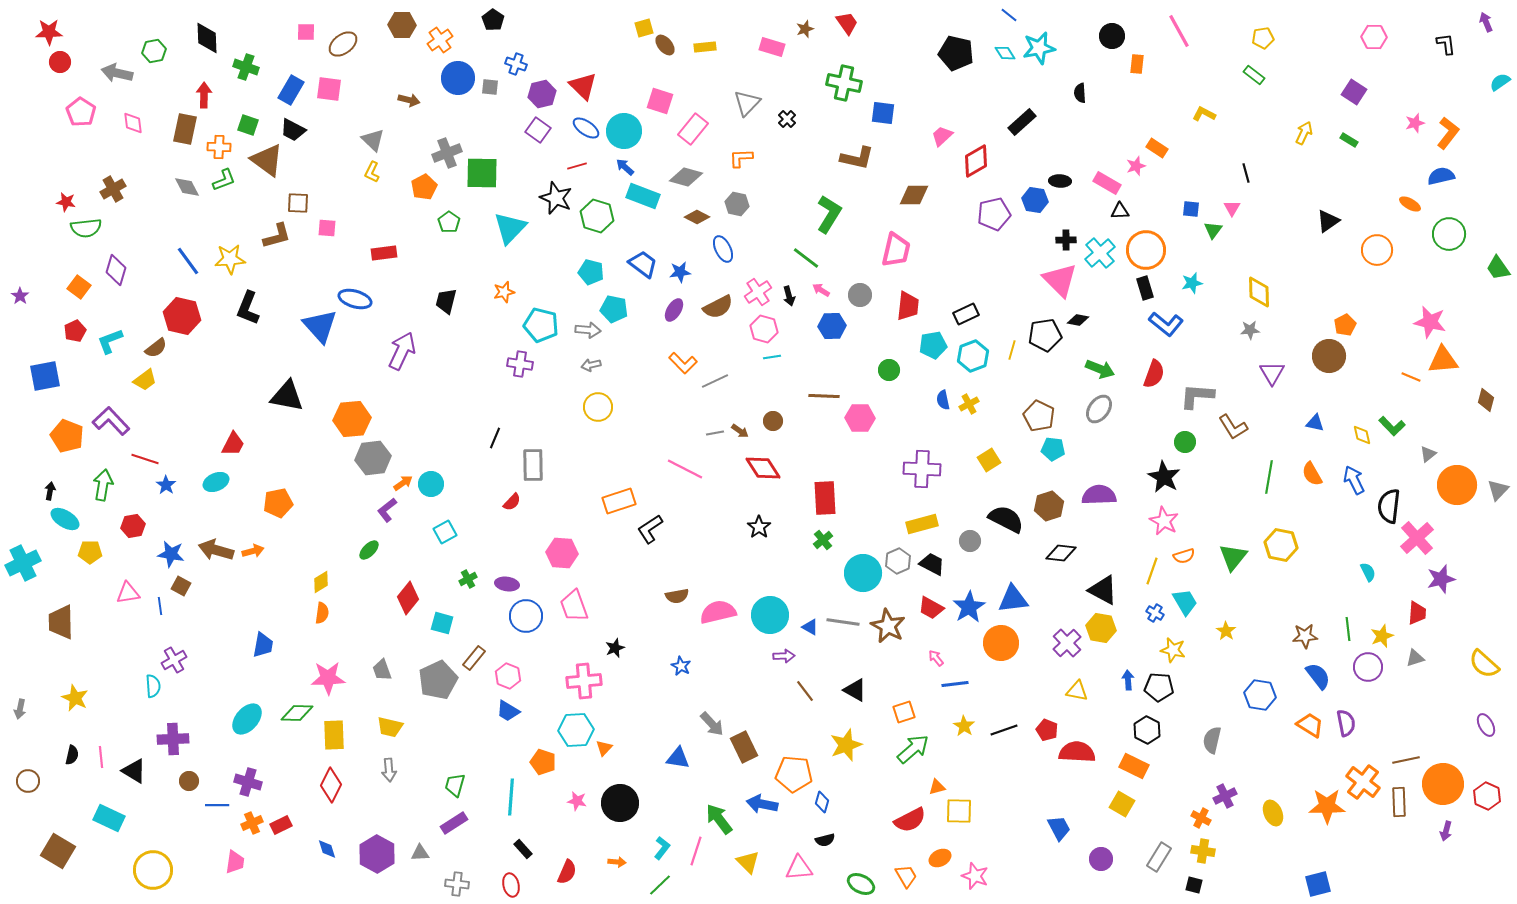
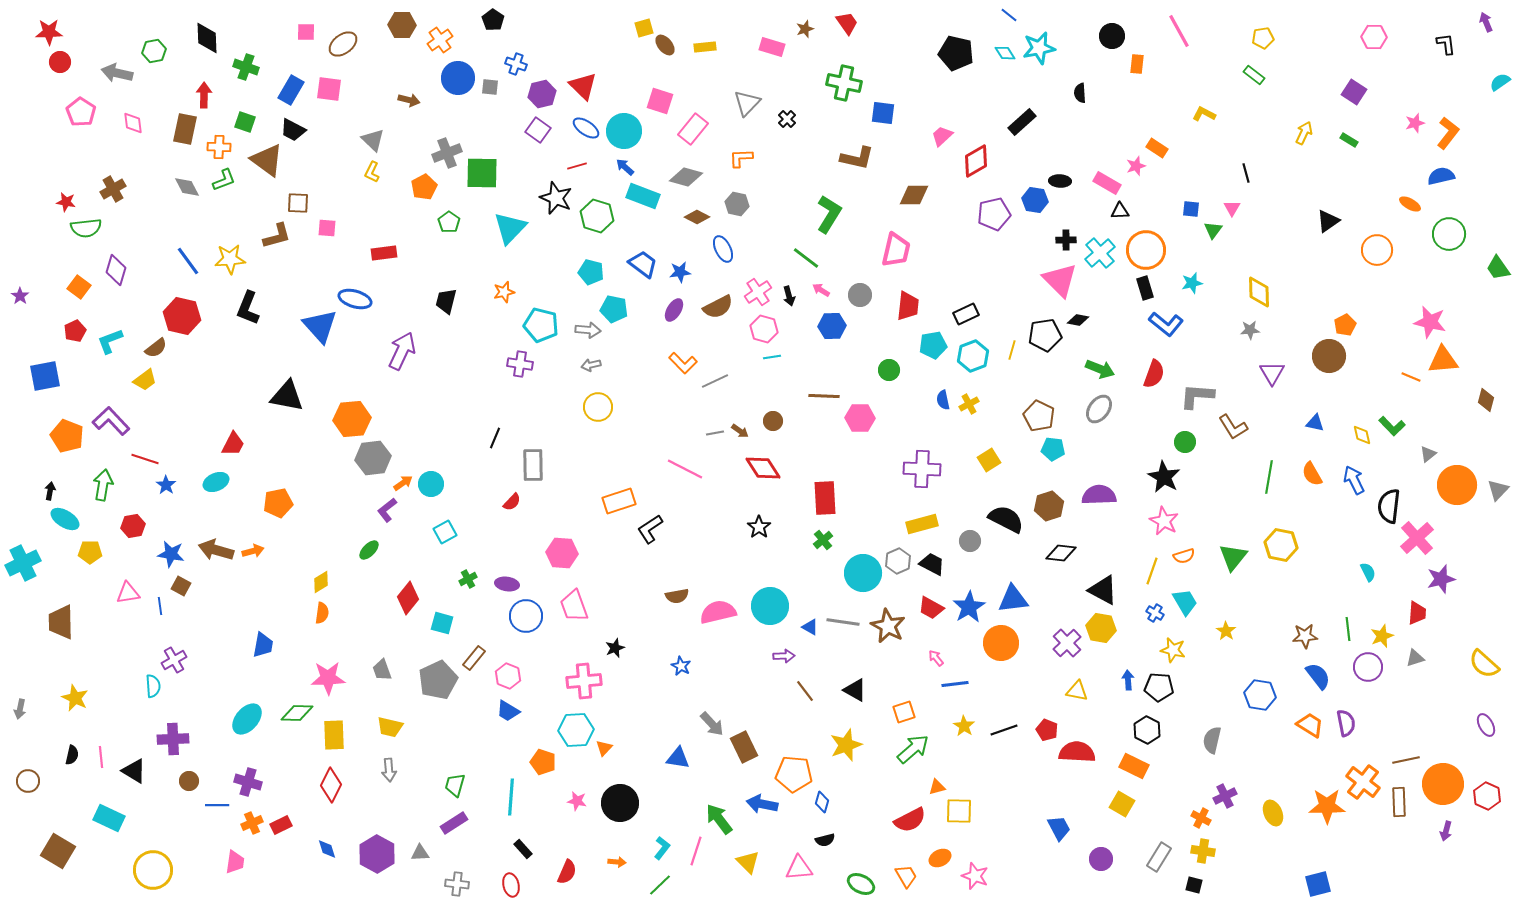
green square at (248, 125): moved 3 px left, 3 px up
cyan circle at (770, 615): moved 9 px up
